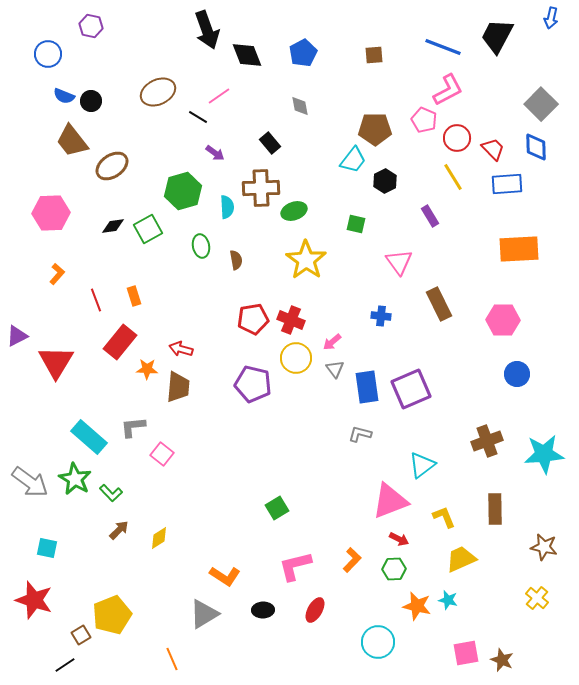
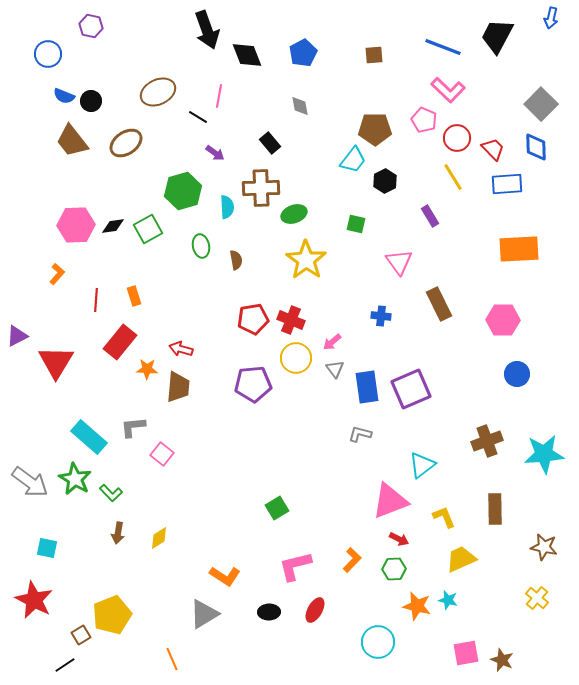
pink L-shape at (448, 90): rotated 72 degrees clockwise
pink line at (219, 96): rotated 45 degrees counterclockwise
brown ellipse at (112, 166): moved 14 px right, 23 px up
green ellipse at (294, 211): moved 3 px down
pink hexagon at (51, 213): moved 25 px right, 12 px down
red line at (96, 300): rotated 25 degrees clockwise
purple pentagon at (253, 384): rotated 18 degrees counterclockwise
brown arrow at (119, 530): moved 1 px left, 3 px down; rotated 145 degrees clockwise
red star at (34, 600): rotated 9 degrees clockwise
black ellipse at (263, 610): moved 6 px right, 2 px down
